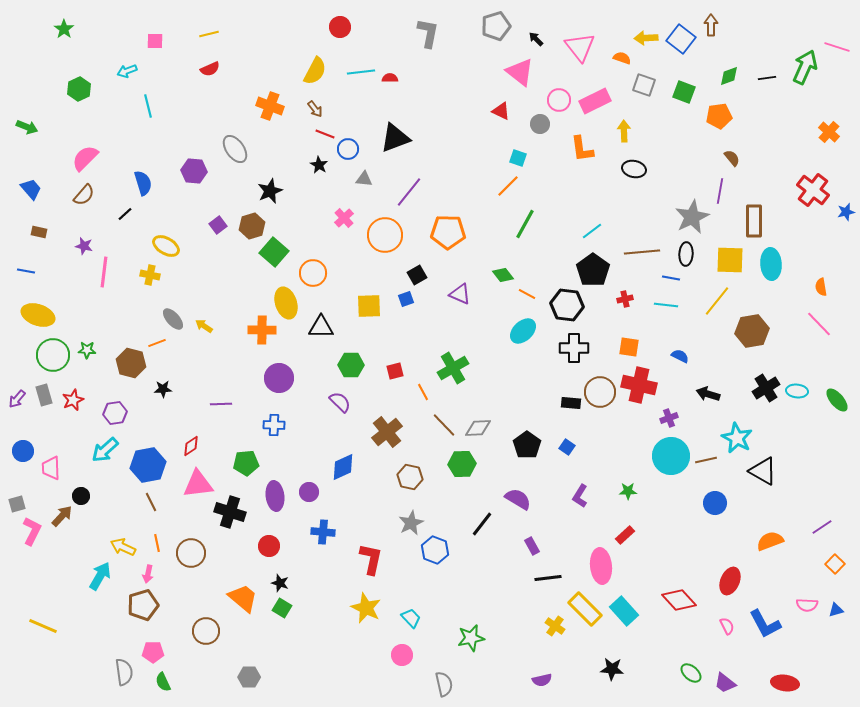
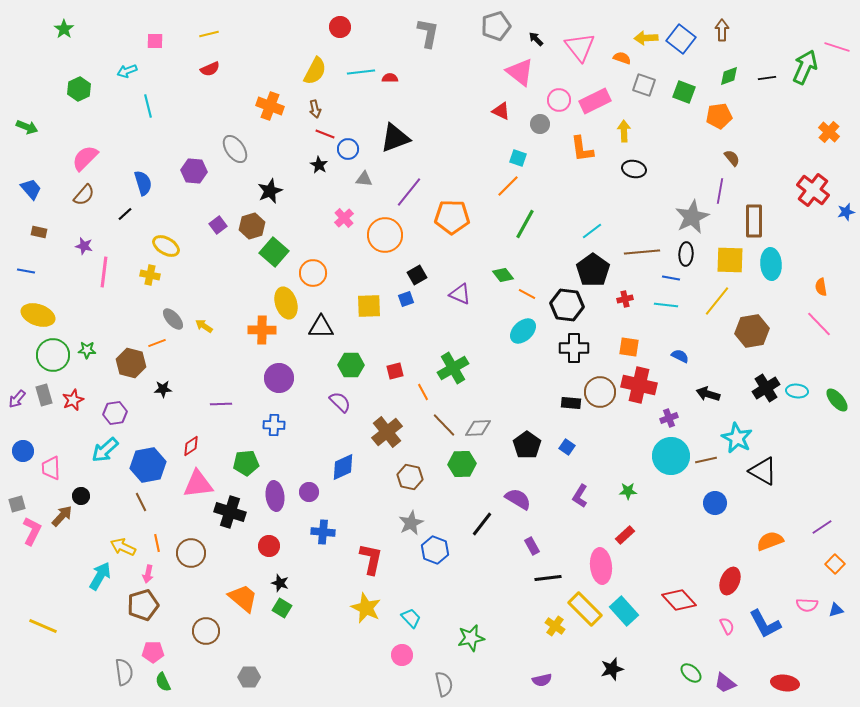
brown arrow at (711, 25): moved 11 px right, 5 px down
brown arrow at (315, 109): rotated 24 degrees clockwise
orange pentagon at (448, 232): moved 4 px right, 15 px up
brown line at (151, 502): moved 10 px left
black star at (612, 669): rotated 20 degrees counterclockwise
